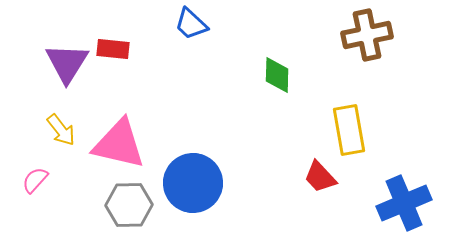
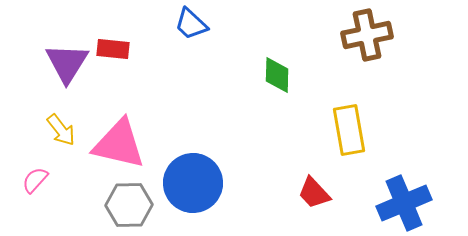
red trapezoid: moved 6 px left, 16 px down
